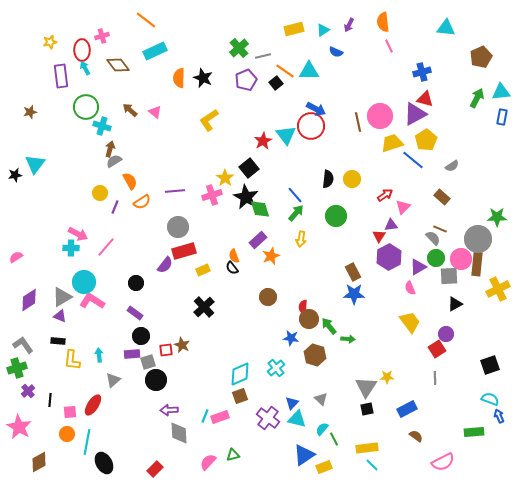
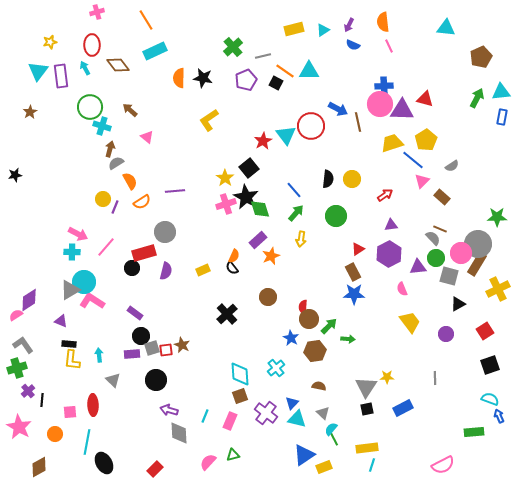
orange line at (146, 20): rotated 20 degrees clockwise
pink cross at (102, 36): moved 5 px left, 24 px up
green cross at (239, 48): moved 6 px left, 1 px up
red ellipse at (82, 50): moved 10 px right, 5 px up
blue semicircle at (336, 52): moved 17 px right, 7 px up
blue cross at (422, 72): moved 38 px left, 14 px down; rotated 12 degrees clockwise
black star at (203, 78): rotated 12 degrees counterclockwise
black square at (276, 83): rotated 24 degrees counterclockwise
green circle at (86, 107): moved 4 px right
blue arrow at (316, 109): moved 22 px right
brown star at (30, 112): rotated 16 degrees counterclockwise
pink triangle at (155, 112): moved 8 px left, 25 px down
purple triangle at (415, 114): moved 13 px left, 4 px up; rotated 30 degrees clockwise
pink circle at (380, 116): moved 12 px up
gray semicircle at (114, 161): moved 2 px right, 2 px down
cyan triangle at (35, 164): moved 3 px right, 93 px up
yellow circle at (100, 193): moved 3 px right, 6 px down
pink cross at (212, 195): moved 14 px right, 9 px down
blue line at (295, 195): moved 1 px left, 5 px up
pink triangle at (403, 207): moved 19 px right, 26 px up
gray circle at (178, 227): moved 13 px left, 5 px down
red triangle at (379, 236): moved 21 px left, 13 px down; rotated 24 degrees clockwise
gray circle at (478, 239): moved 5 px down
cyan cross at (71, 248): moved 1 px right, 4 px down
red rectangle at (184, 251): moved 40 px left, 2 px down
orange semicircle at (234, 256): rotated 136 degrees counterclockwise
pink semicircle at (16, 257): moved 58 px down
purple hexagon at (389, 257): moved 3 px up
pink circle at (461, 259): moved 6 px up
brown rectangle at (477, 264): rotated 25 degrees clockwise
purple semicircle at (165, 265): moved 1 px right, 6 px down; rotated 24 degrees counterclockwise
purple triangle at (418, 267): rotated 24 degrees clockwise
gray square at (449, 276): rotated 18 degrees clockwise
black circle at (136, 283): moved 4 px left, 15 px up
pink semicircle at (410, 288): moved 8 px left, 1 px down
gray triangle at (62, 297): moved 8 px right, 7 px up
black triangle at (455, 304): moved 3 px right
black cross at (204, 307): moved 23 px right, 7 px down
purple triangle at (60, 316): moved 1 px right, 5 px down
green arrow at (329, 326): rotated 84 degrees clockwise
blue star at (291, 338): rotated 21 degrees clockwise
black rectangle at (58, 341): moved 11 px right, 3 px down
red square at (437, 349): moved 48 px right, 18 px up
brown hexagon at (315, 355): moved 4 px up; rotated 25 degrees counterclockwise
gray square at (148, 362): moved 4 px right, 14 px up
cyan diamond at (240, 374): rotated 70 degrees counterclockwise
gray triangle at (113, 380): rotated 35 degrees counterclockwise
gray triangle at (321, 399): moved 2 px right, 14 px down
black line at (50, 400): moved 8 px left
red ellipse at (93, 405): rotated 35 degrees counterclockwise
blue rectangle at (407, 409): moved 4 px left, 1 px up
purple arrow at (169, 410): rotated 18 degrees clockwise
pink rectangle at (220, 417): moved 10 px right, 4 px down; rotated 48 degrees counterclockwise
purple cross at (268, 418): moved 2 px left, 5 px up
cyan semicircle at (322, 429): moved 9 px right
orange circle at (67, 434): moved 12 px left
brown semicircle at (416, 436): moved 97 px left, 50 px up; rotated 24 degrees counterclockwise
brown diamond at (39, 462): moved 5 px down
pink semicircle at (443, 462): moved 3 px down
cyan line at (372, 465): rotated 64 degrees clockwise
